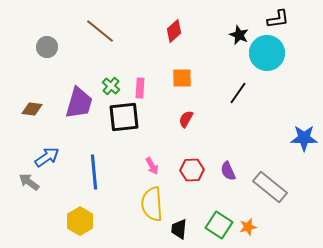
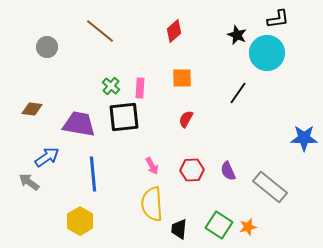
black star: moved 2 px left
purple trapezoid: moved 21 px down; rotated 96 degrees counterclockwise
blue line: moved 1 px left, 2 px down
